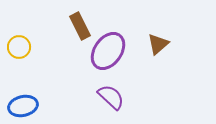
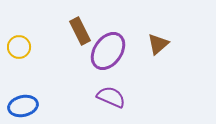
brown rectangle: moved 5 px down
purple semicircle: rotated 20 degrees counterclockwise
